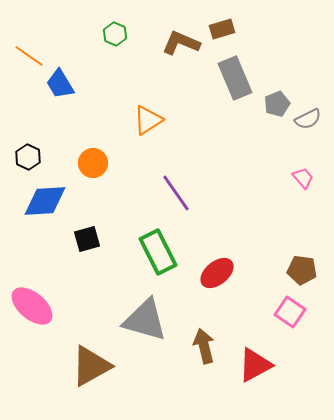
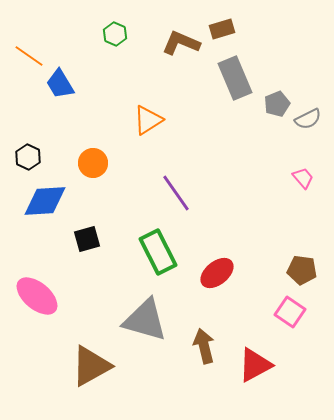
pink ellipse: moved 5 px right, 10 px up
